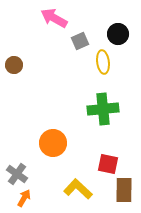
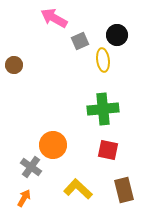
black circle: moved 1 px left, 1 px down
yellow ellipse: moved 2 px up
orange circle: moved 2 px down
red square: moved 14 px up
gray cross: moved 14 px right, 7 px up
brown rectangle: rotated 15 degrees counterclockwise
